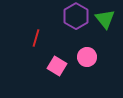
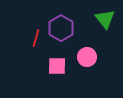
purple hexagon: moved 15 px left, 12 px down
pink square: rotated 30 degrees counterclockwise
